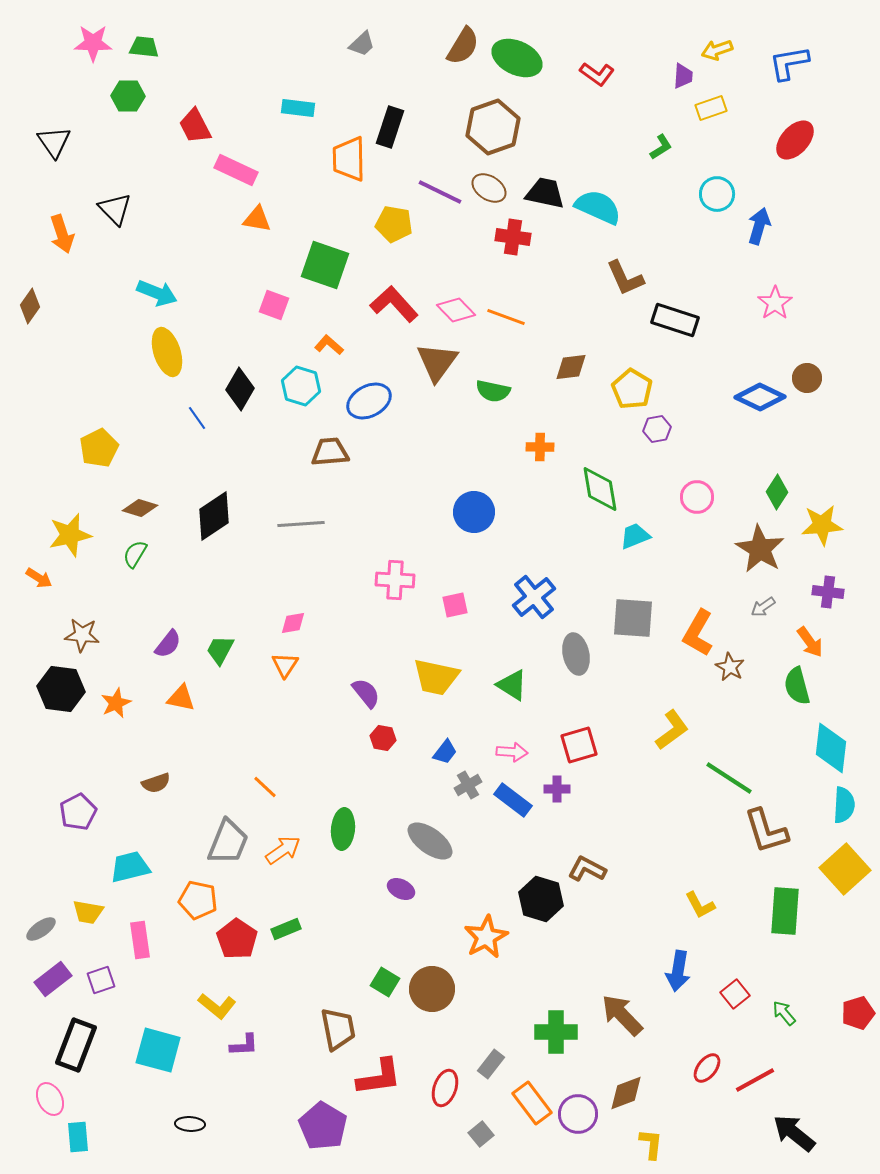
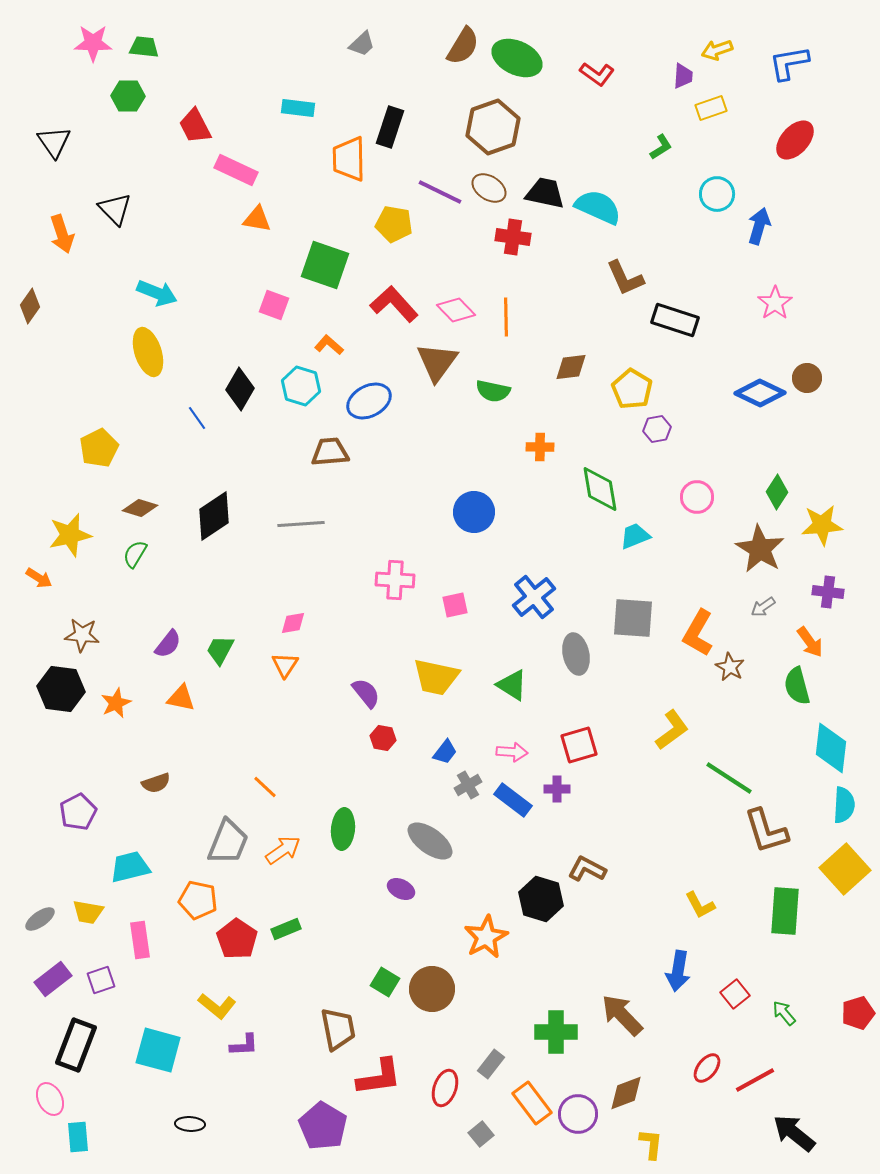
orange line at (506, 317): rotated 69 degrees clockwise
yellow ellipse at (167, 352): moved 19 px left
blue diamond at (760, 397): moved 4 px up
gray ellipse at (41, 929): moved 1 px left, 10 px up
